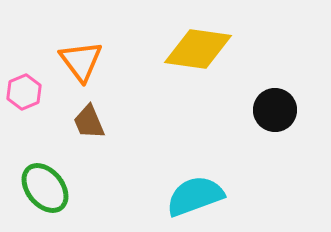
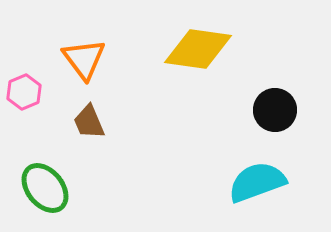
orange triangle: moved 3 px right, 2 px up
cyan semicircle: moved 62 px right, 14 px up
